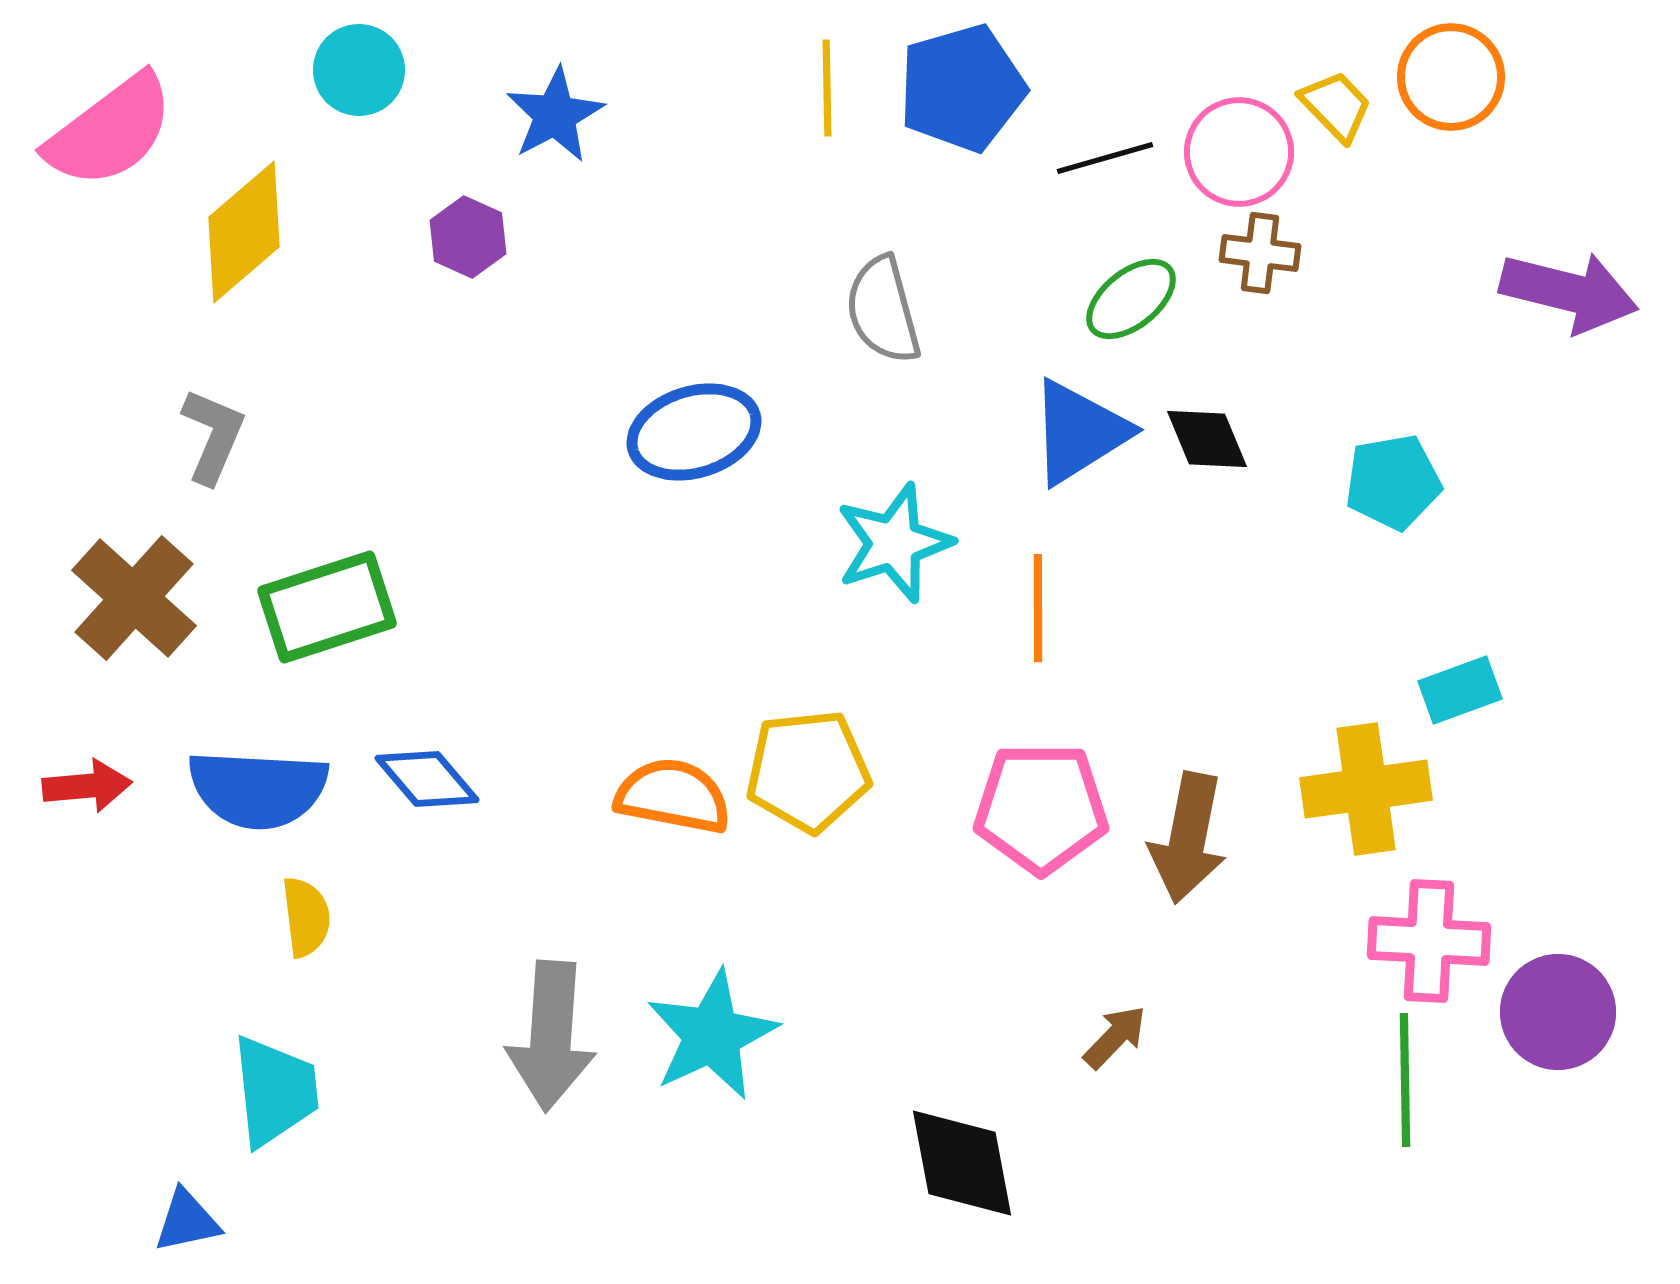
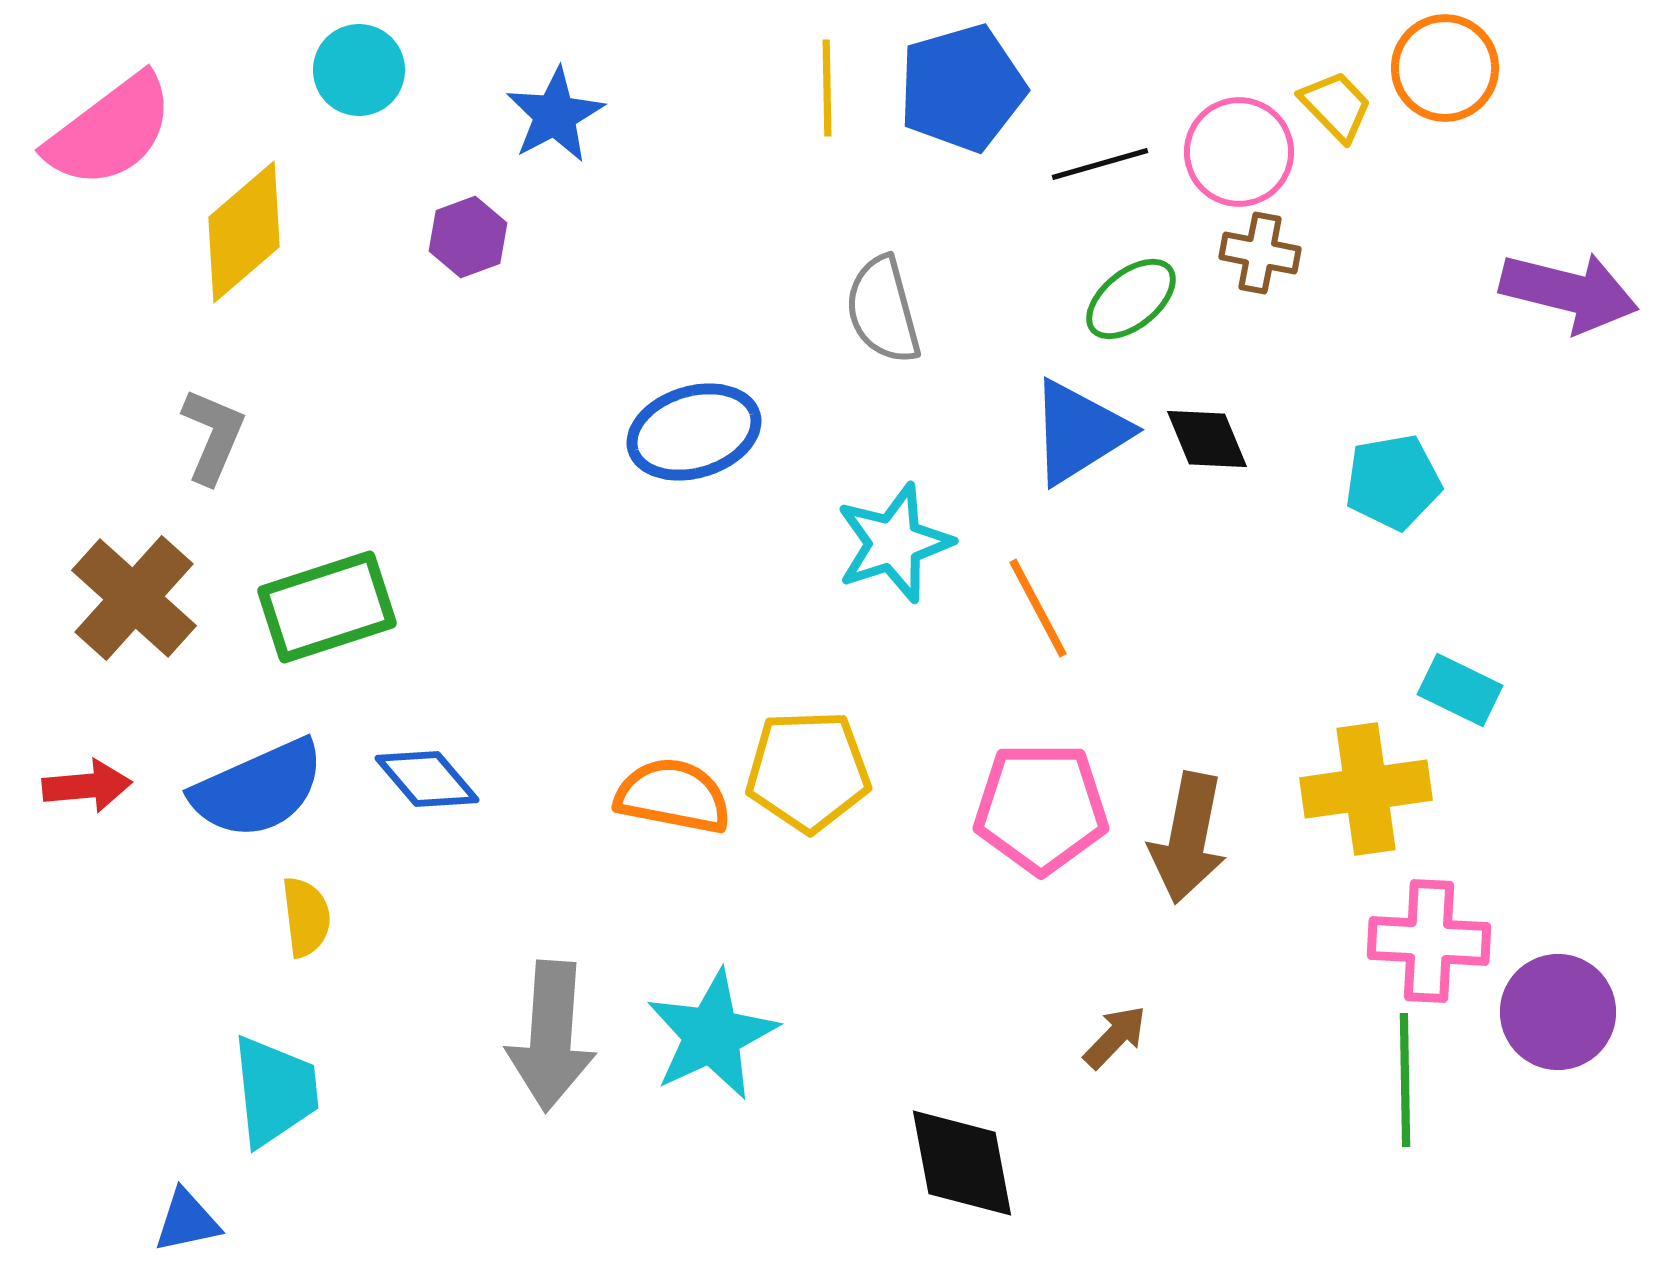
orange circle at (1451, 77): moved 6 px left, 9 px up
black line at (1105, 158): moved 5 px left, 6 px down
purple hexagon at (468, 237): rotated 16 degrees clockwise
brown cross at (1260, 253): rotated 4 degrees clockwise
orange line at (1038, 608): rotated 28 degrees counterclockwise
cyan rectangle at (1460, 690): rotated 46 degrees clockwise
yellow pentagon at (808, 771): rotated 4 degrees clockwise
blue semicircle at (258, 789): rotated 27 degrees counterclockwise
